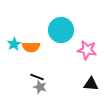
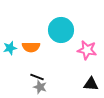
cyan star: moved 4 px left, 4 px down; rotated 16 degrees clockwise
